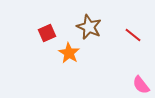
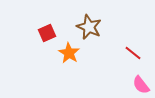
red line: moved 18 px down
